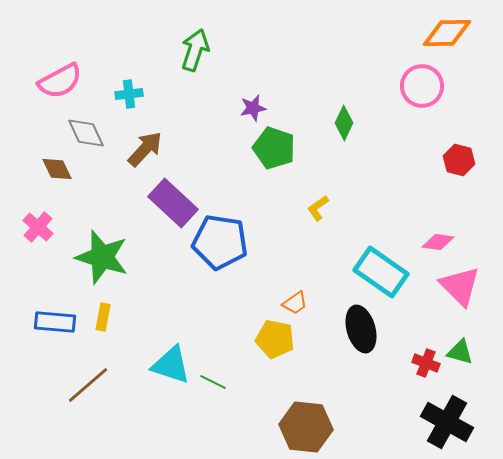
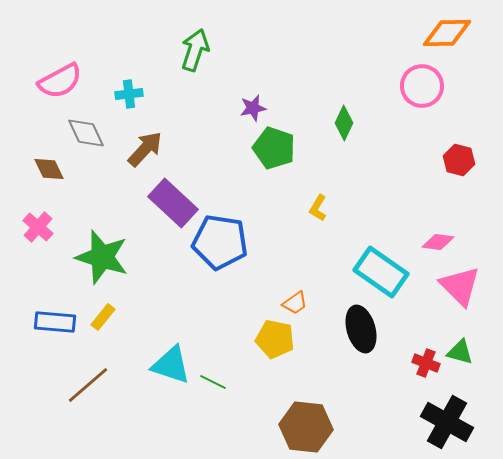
brown diamond: moved 8 px left
yellow L-shape: rotated 24 degrees counterclockwise
yellow rectangle: rotated 28 degrees clockwise
